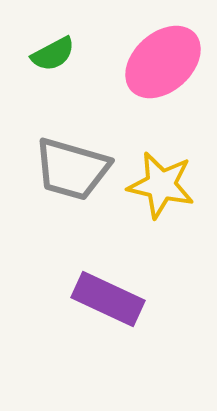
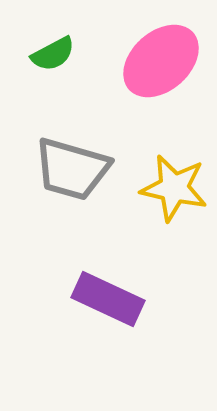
pink ellipse: moved 2 px left, 1 px up
yellow star: moved 13 px right, 3 px down
